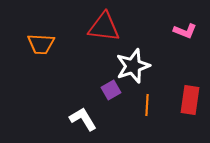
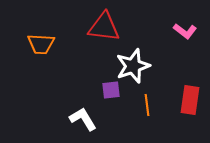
pink L-shape: rotated 15 degrees clockwise
purple square: rotated 24 degrees clockwise
orange line: rotated 10 degrees counterclockwise
